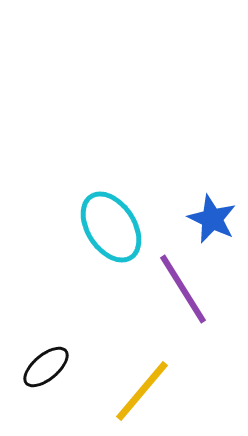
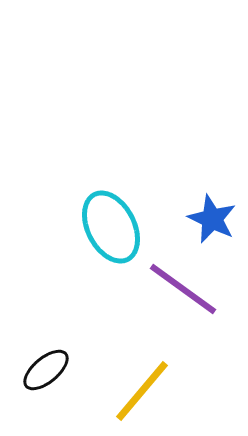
cyan ellipse: rotated 6 degrees clockwise
purple line: rotated 22 degrees counterclockwise
black ellipse: moved 3 px down
